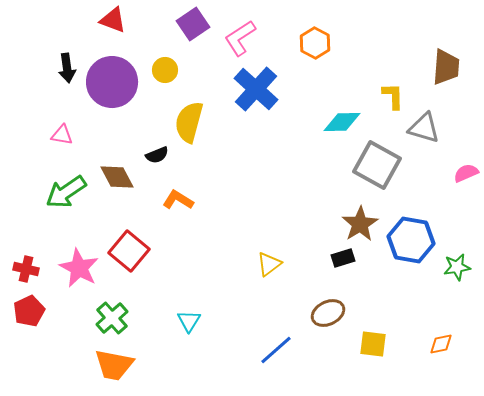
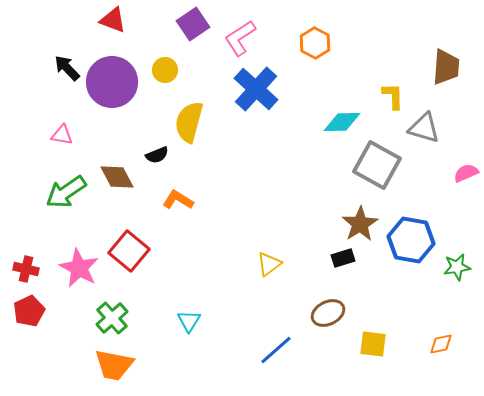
black arrow: rotated 144 degrees clockwise
